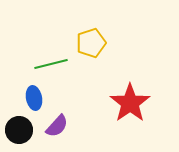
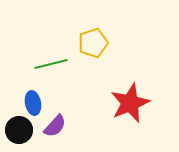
yellow pentagon: moved 2 px right
blue ellipse: moved 1 px left, 5 px down
red star: rotated 12 degrees clockwise
purple semicircle: moved 2 px left
